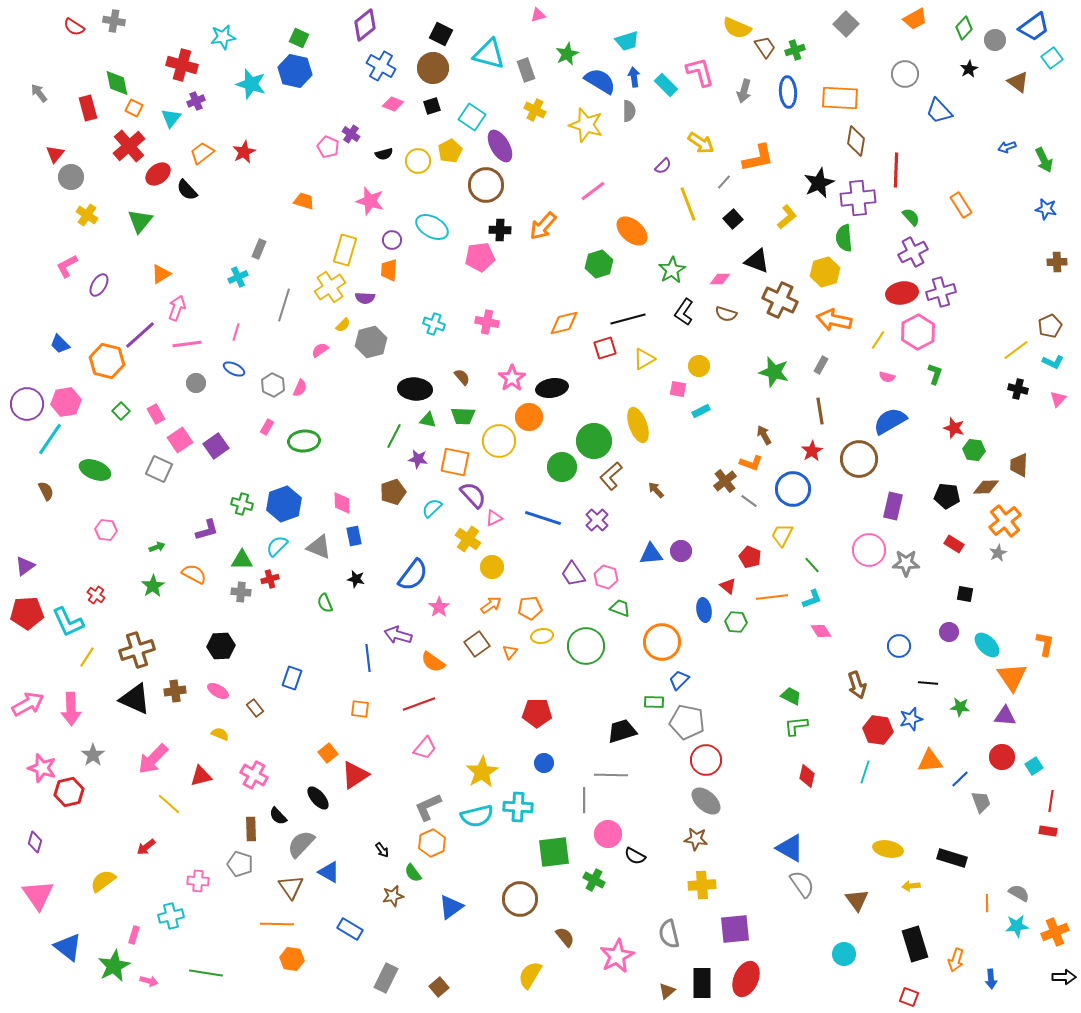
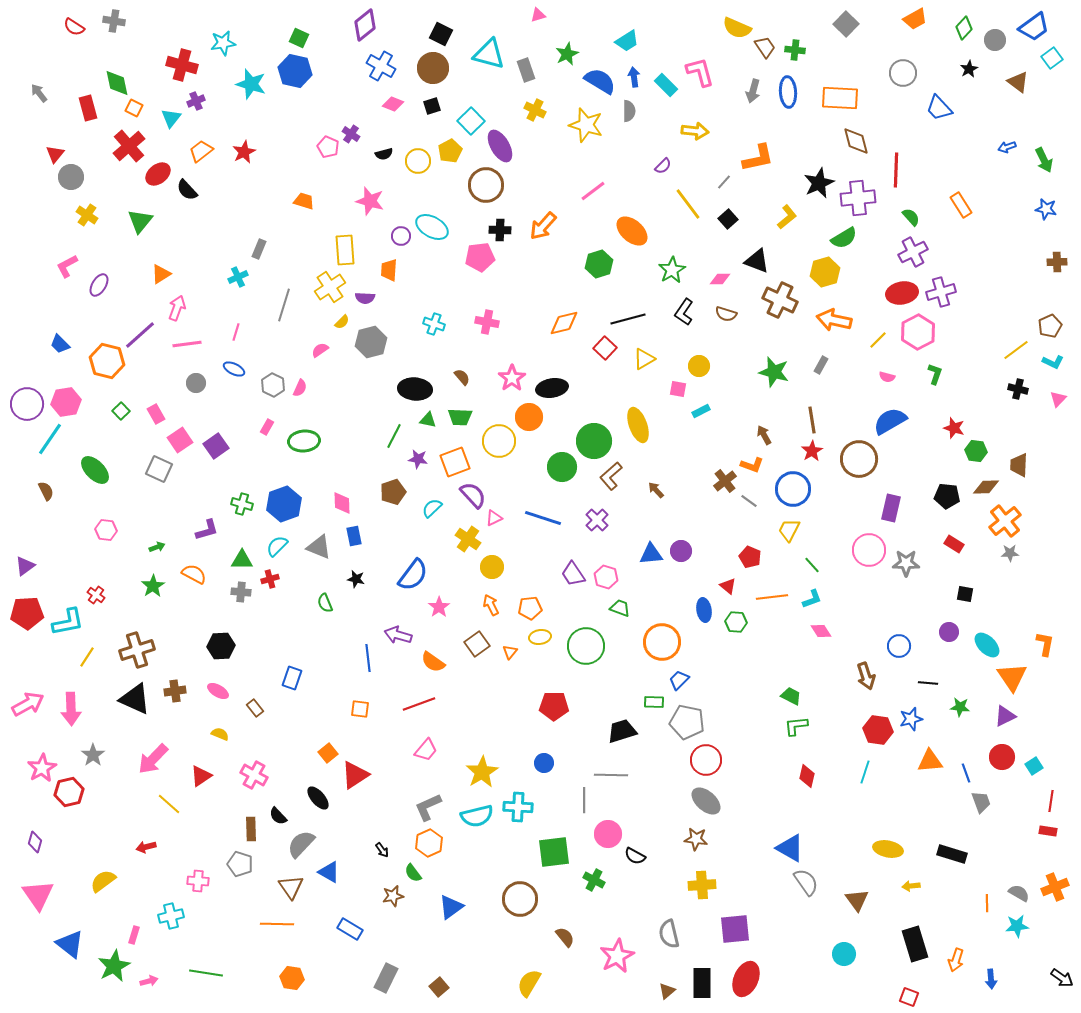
cyan star at (223, 37): moved 6 px down
cyan trapezoid at (627, 41): rotated 15 degrees counterclockwise
green cross at (795, 50): rotated 24 degrees clockwise
gray circle at (905, 74): moved 2 px left, 1 px up
gray arrow at (744, 91): moved 9 px right
blue trapezoid at (939, 111): moved 3 px up
cyan square at (472, 117): moved 1 px left, 4 px down; rotated 12 degrees clockwise
brown diamond at (856, 141): rotated 24 degrees counterclockwise
yellow arrow at (701, 143): moved 6 px left, 12 px up; rotated 28 degrees counterclockwise
orange trapezoid at (202, 153): moved 1 px left, 2 px up
yellow line at (688, 204): rotated 16 degrees counterclockwise
black square at (733, 219): moved 5 px left
green semicircle at (844, 238): rotated 116 degrees counterclockwise
purple circle at (392, 240): moved 9 px right, 4 px up
yellow rectangle at (345, 250): rotated 20 degrees counterclockwise
yellow semicircle at (343, 325): moved 1 px left, 3 px up
yellow line at (878, 340): rotated 12 degrees clockwise
red square at (605, 348): rotated 30 degrees counterclockwise
brown line at (820, 411): moved 8 px left, 9 px down
green trapezoid at (463, 416): moved 3 px left, 1 px down
green hexagon at (974, 450): moved 2 px right, 1 px down
orange square at (455, 462): rotated 32 degrees counterclockwise
orange L-shape at (751, 463): moved 1 px right, 2 px down
green ellipse at (95, 470): rotated 24 degrees clockwise
purple rectangle at (893, 506): moved 2 px left, 2 px down
yellow trapezoid at (782, 535): moved 7 px right, 5 px up
gray star at (998, 553): moved 12 px right; rotated 24 degrees clockwise
orange arrow at (491, 605): rotated 80 degrees counterclockwise
cyan L-shape at (68, 622): rotated 76 degrees counterclockwise
yellow ellipse at (542, 636): moved 2 px left, 1 px down
brown arrow at (857, 685): moved 9 px right, 9 px up
red pentagon at (537, 713): moved 17 px right, 7 px up
purple triangle at (1005, 716): rotated 30 degrees counterclockwise
pink trapezoid at (425, 748): moved 1 px right, 2 px down
pink star at (42, 768): rotated 24 degrees clockwise
red triangle at (201, 776): rotated 20 degrees counterclockwise
blue line at (960, 779): moved 6 px right, 6 px up; rotated 66 degrees counterclockwise
orange hexagon at (432, 843): moved 3 px left
red arrow at (146, 847): rotated 24 degrees clockwise
black rectangle at (952, 858): moved 4 px up
gray semicircle at (802, 884): moved 4 px right, 2 px up
orange cross at (1055, 932): moved 45 px up
blue triangle at (68, 947): moved 2 px right, 3 px up
orange hexagon at (292, 959): moved 19 px down
yellow semicircle at (530, 975): moved 1 px left, 8 px down
black arrow at (1064, 977): moved 2 px left, 1 px down; rotated 35 degrees clockwise
pink arrow at (149, 981): rotated 30 degrees counterclockwise
